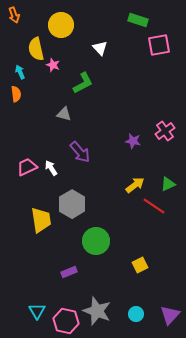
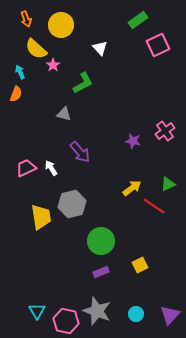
orange arrow: moved 12 px right, 4 px down
green rectangle: rotated 54 degrees counterclockwise
pink square: moved 1 px left; rotated 15 degrees counterclockwise
yellow semicircle: rotated 35 degrees counterclockwise
pink star: rotated 16 degrees clockwise
orange semicircle: rotated 28 degrees clockwise
pink trapezoid: moved 1 px left, 1 px down
yellow arrow: moved 3 px left, 3 px down
gray hexagon: rotated 16 degrees clockwise
yellow trapezoid: moved 3 px up
green circle: moved 5 px right
purple rectangle: moved 32 px right
